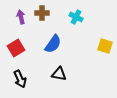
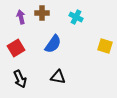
black triangle: moved 1 px left, 3 px down
